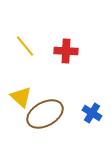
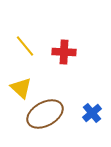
red cross: moved 2 px left, 1 px down
yellow triangle: moved 9 px up
blue cross: rotated 18 degrees clockwise
